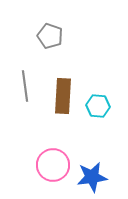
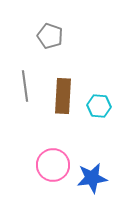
cyan hexagon: moved 1 px right
blue star: moved 1 px down
